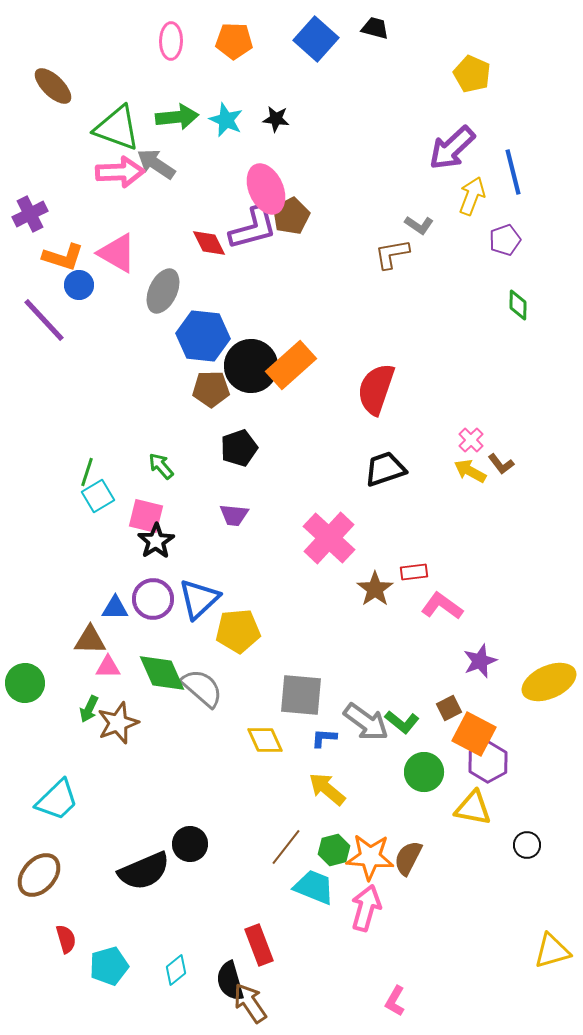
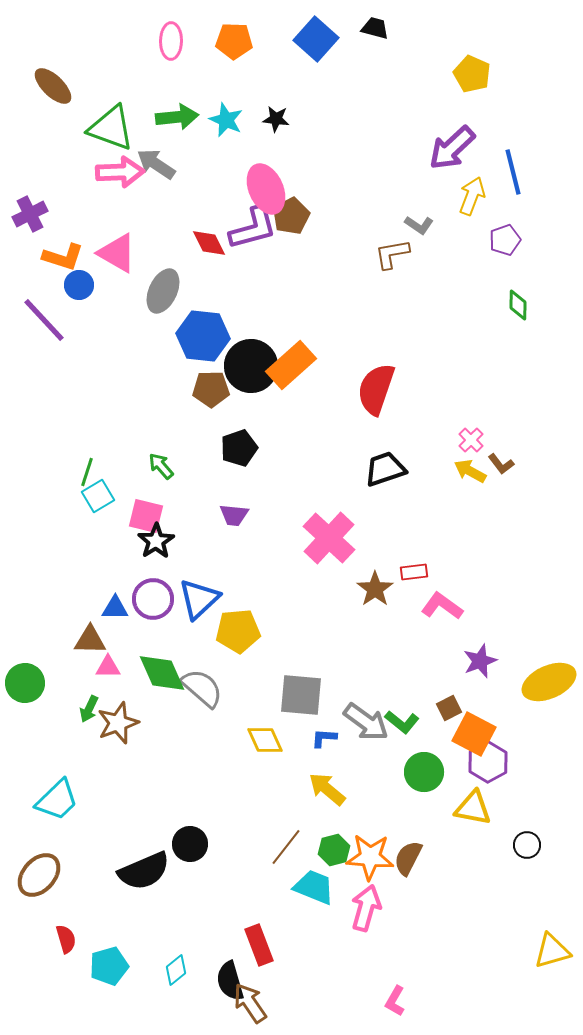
green triangle at (117, 128): moved 6 px left
